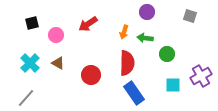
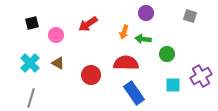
purple circle: moved 1 px left, 1 px down
green arrow: moved 2 px left, 1 px down
red semicircle: moved 1 px left; rotated 90 degrees counterclockwise
gray line: moved 5 px right; rotated 24 degrees counterclockwise
